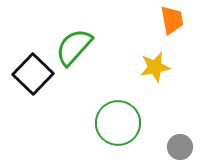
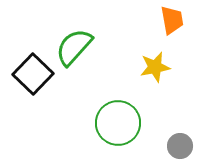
gray circle: moved 1 px up
